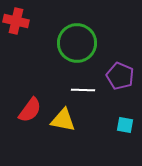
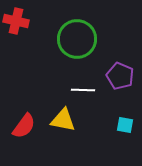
green circle: moved 4 px up
red semicircle: moved 6 px left, 16 px down
